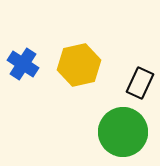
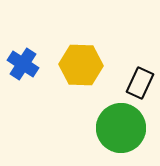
yellow hexagon: moved 2 px right; rotated 15 degrees clockwise
green circle: moved 2 px left, 4 px up
